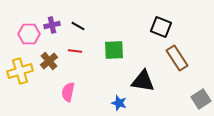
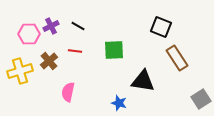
purple cross: moved 1 px left, 1 px down; rotated 14 degrees counterclockwise
